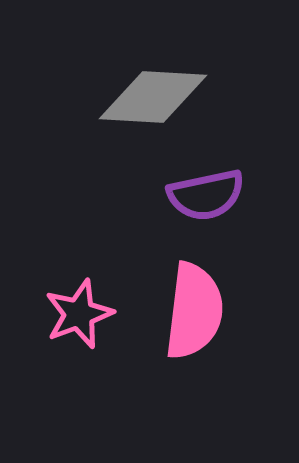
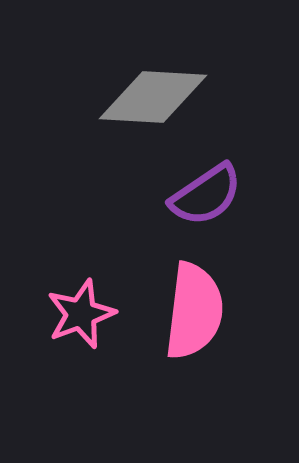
purple semicircle: rotated 22 degrees counterclockwise
pink star: moved 2 px right
